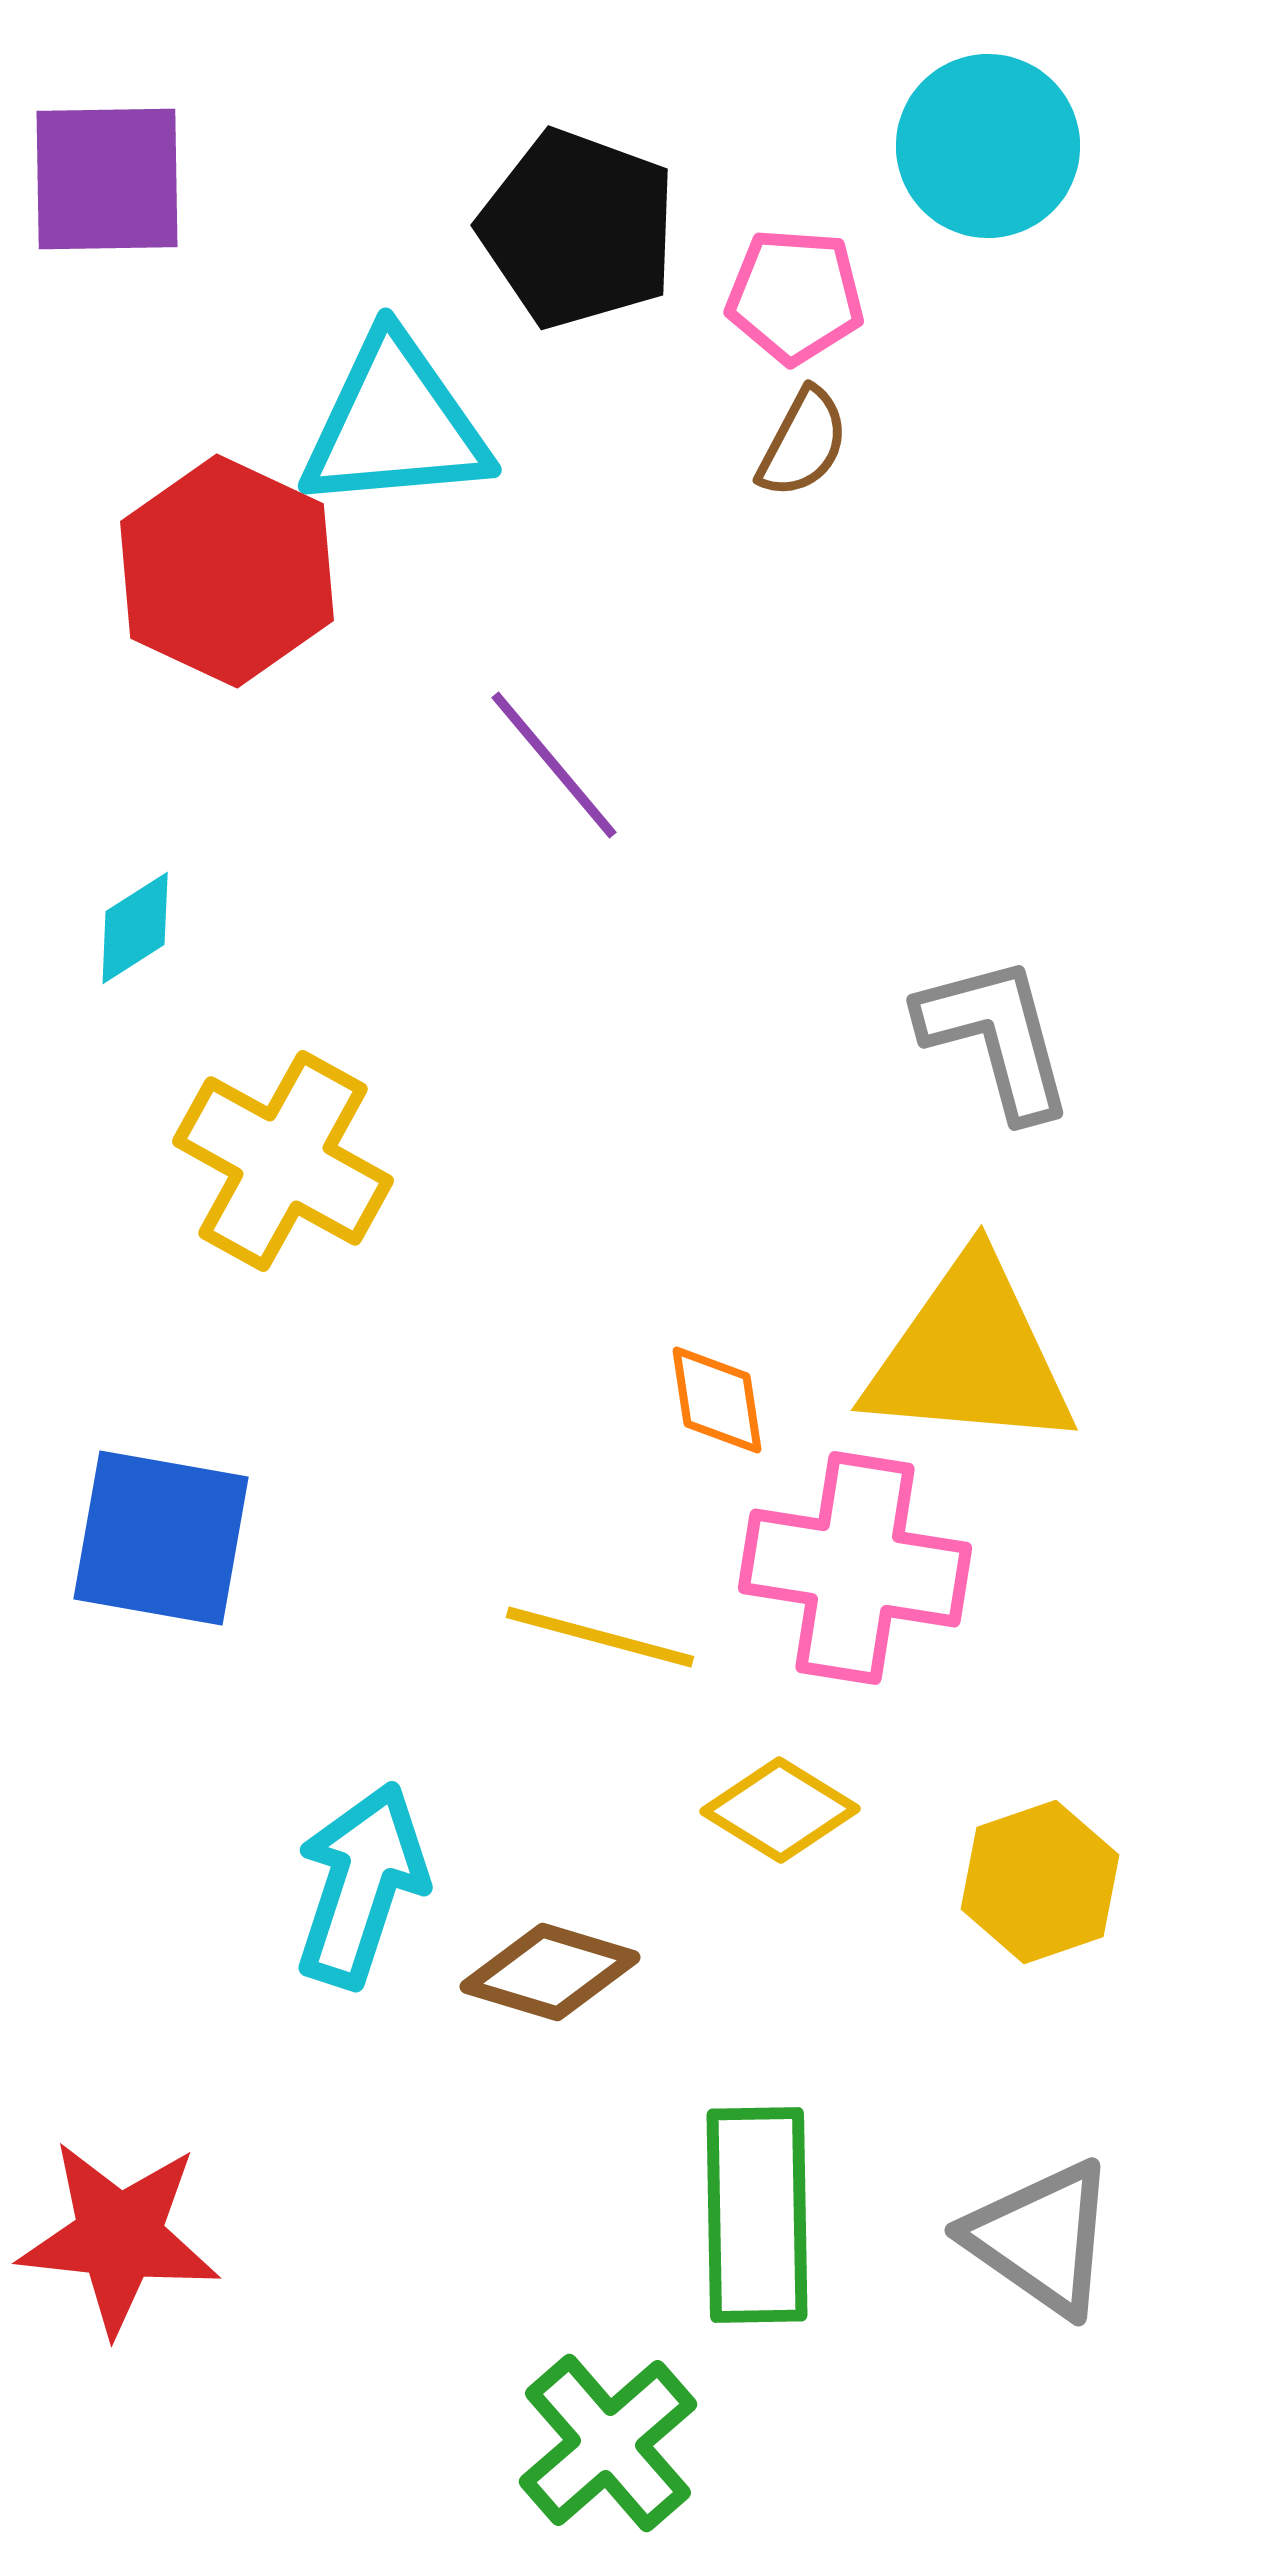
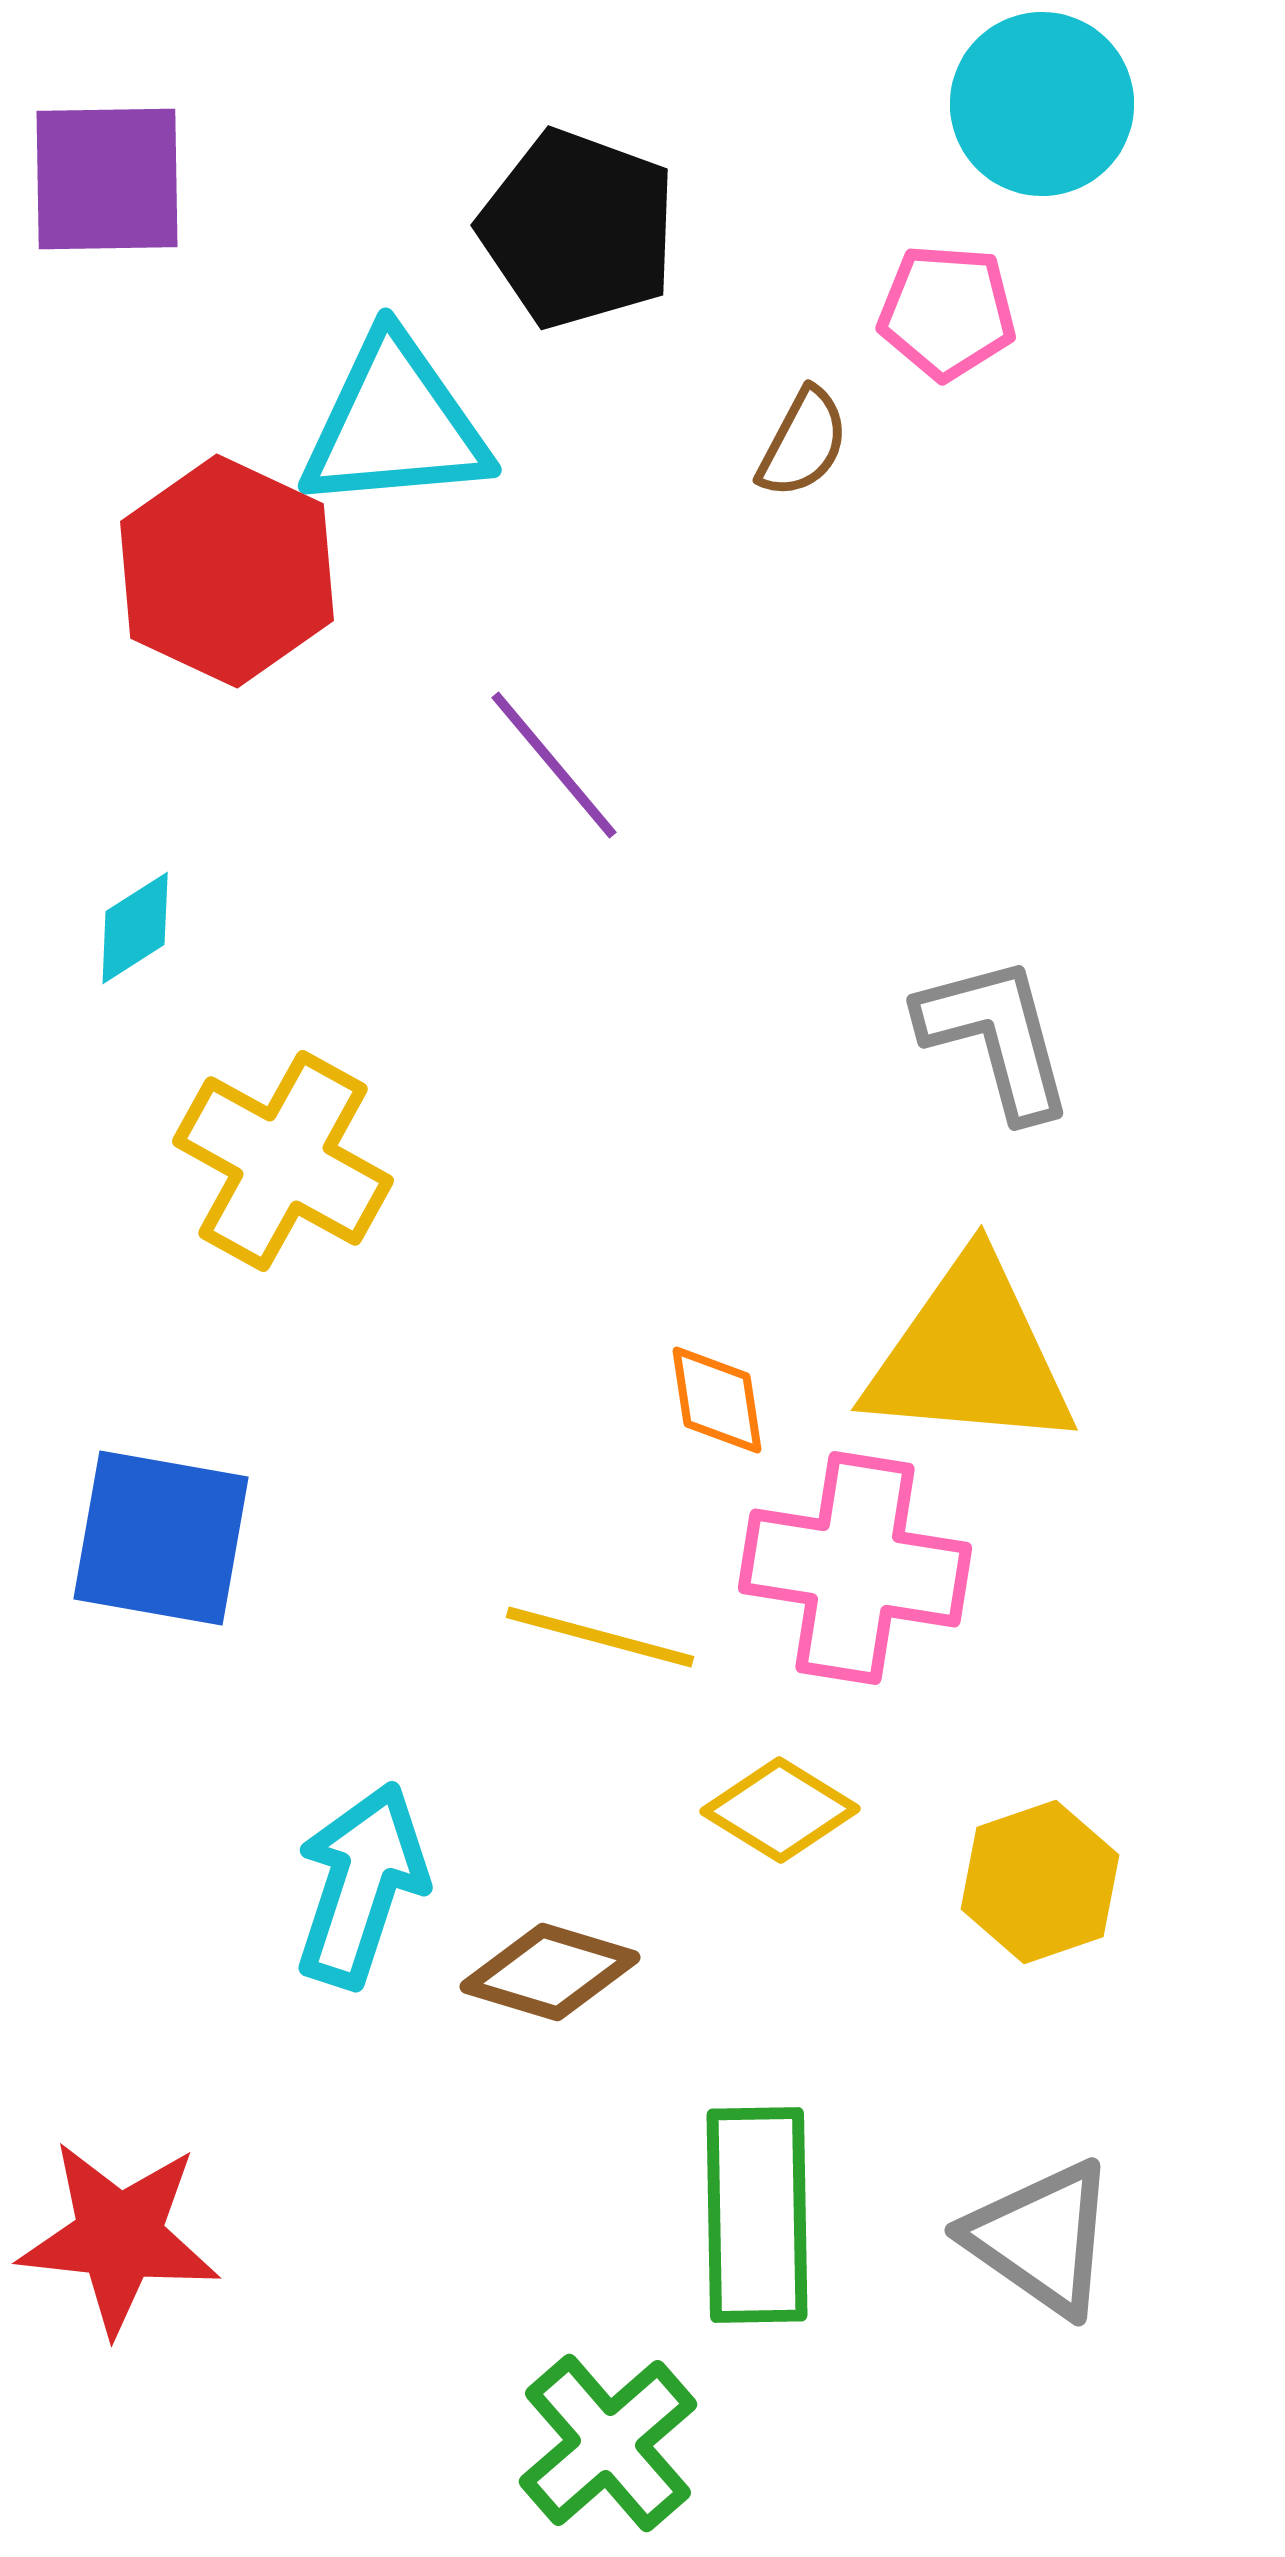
cyan circle: moved 54 px right, 42 px up
pink pentagon: moved 152 px right, 16 px down
